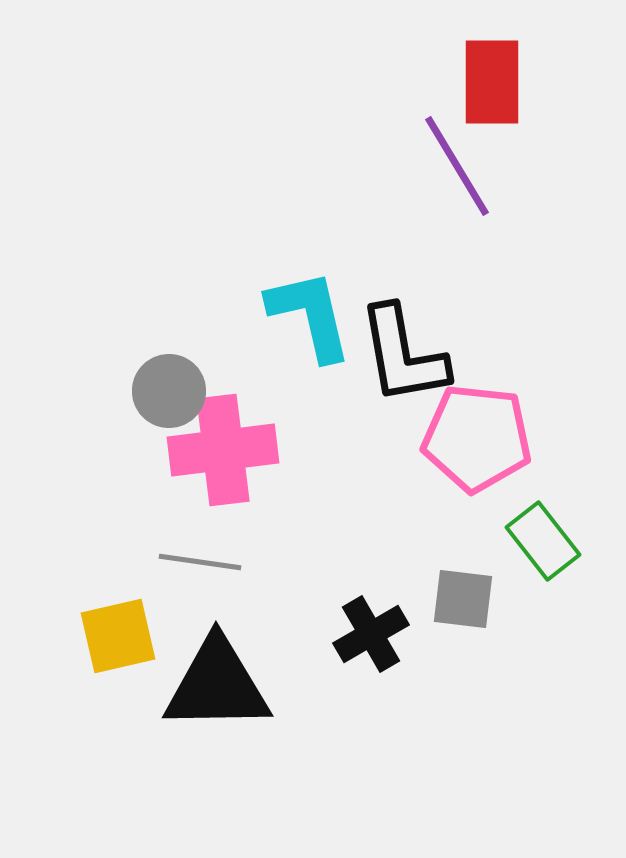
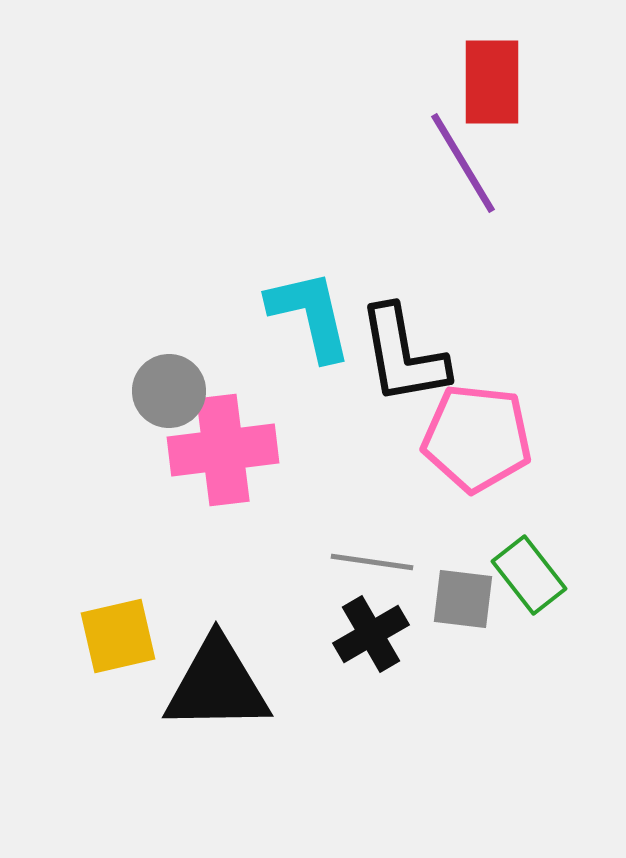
purple line: moved 6 px right, 3 px up
green rectangle: moved 14 px left, 34 px down
gray line: moved 172 px right
